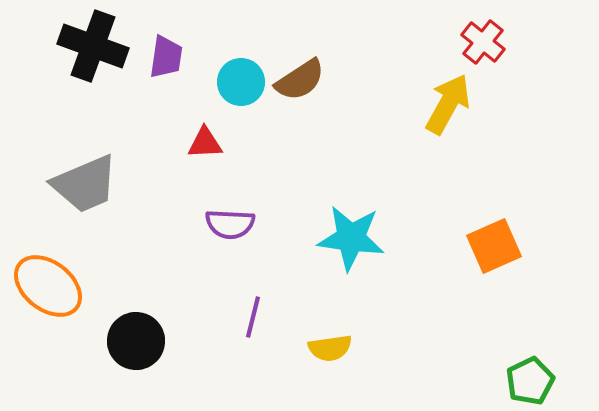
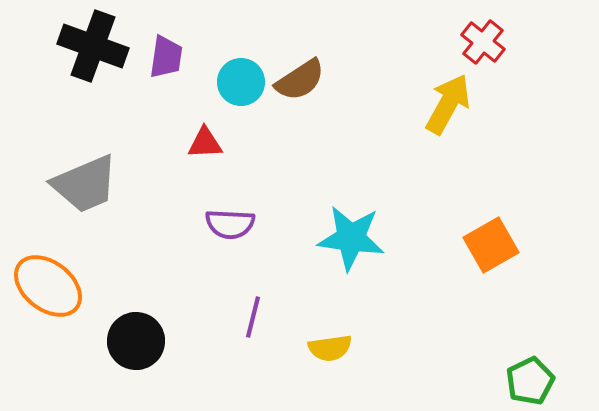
orange square: moved 3 px left, 1 px up; rotated 6 degrees counterclockwise
